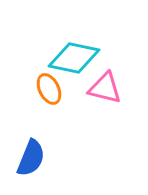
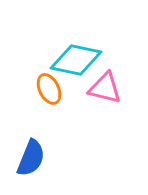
cyan diamond: moved 2 px right, 2 px down
